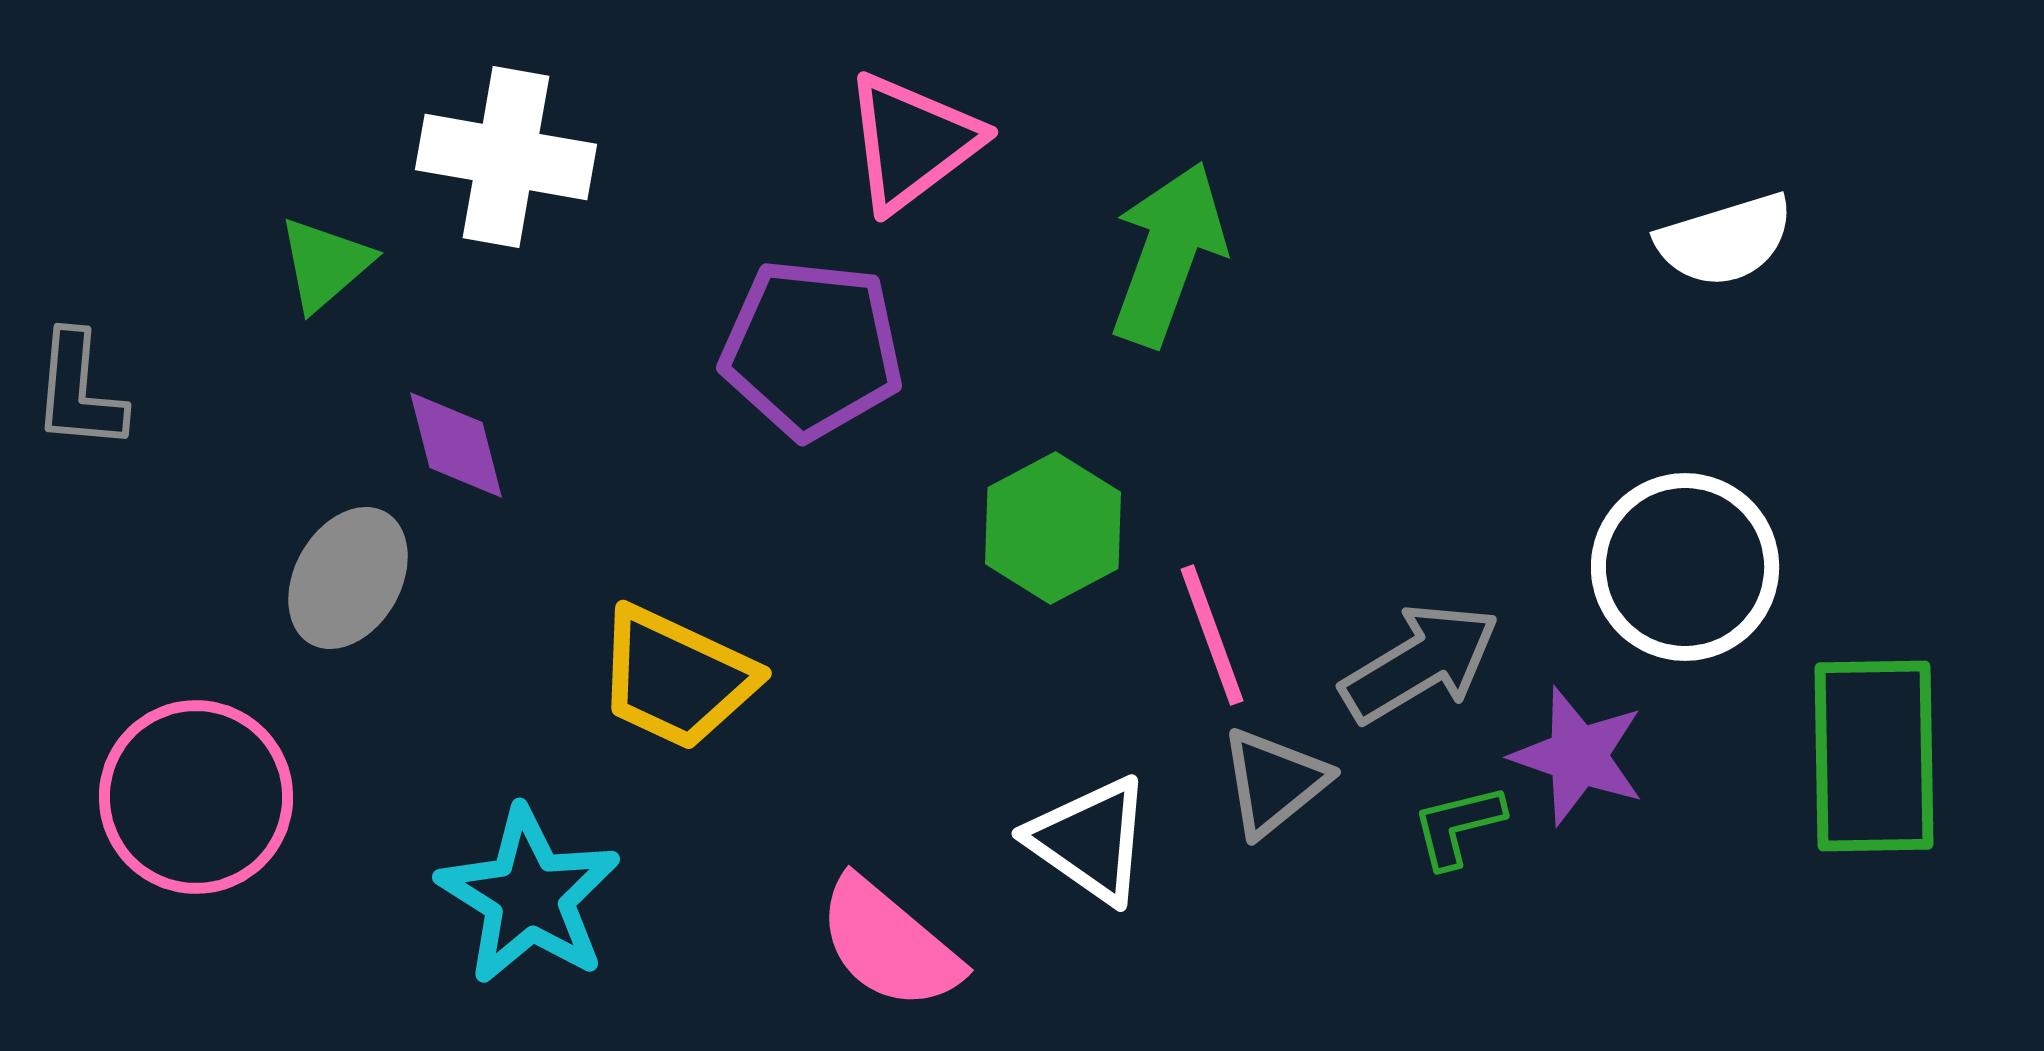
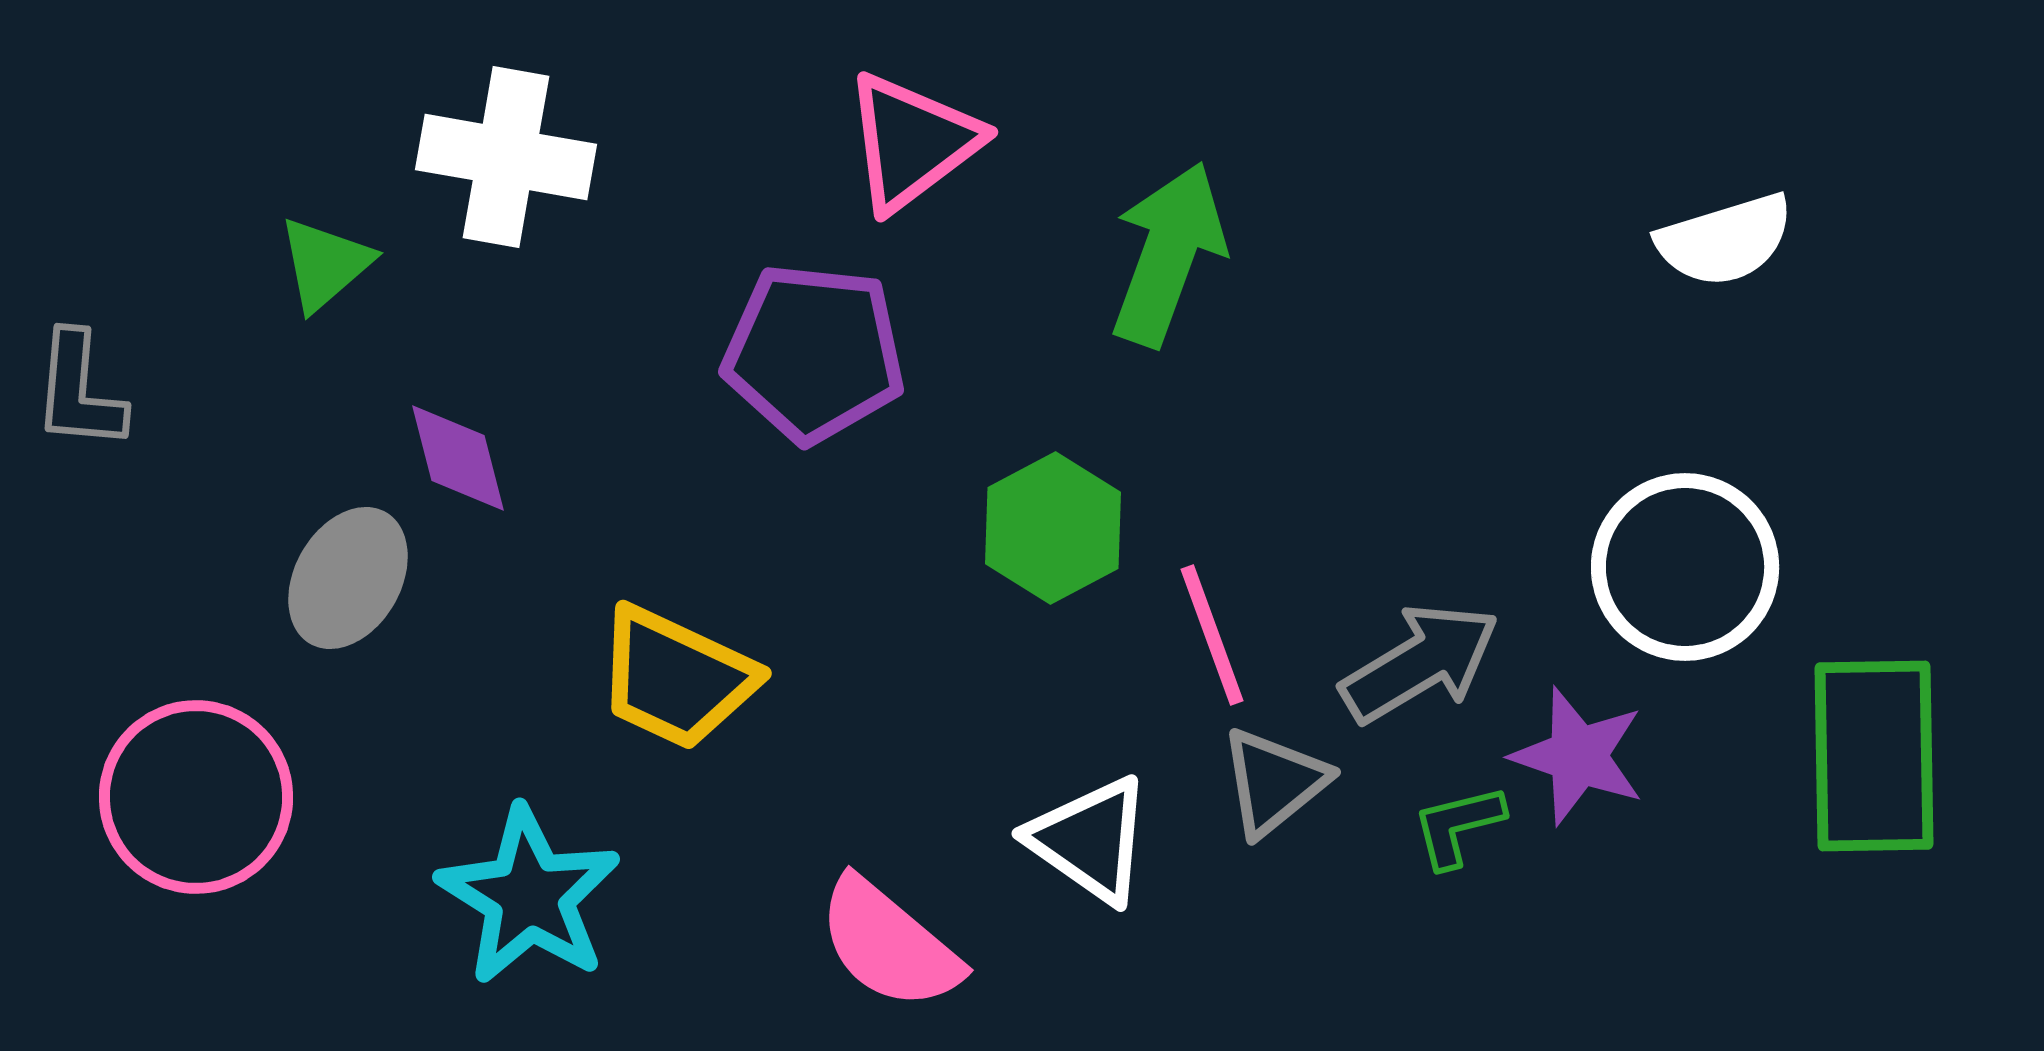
purple pentagon: moved 2 px right, 4 px down
purple diamond: moved 2 px right, 13 px down
